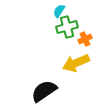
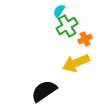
green cross: moved 1 px up; rotated 15 degrees counterclockwise
